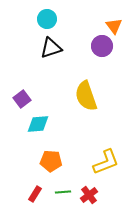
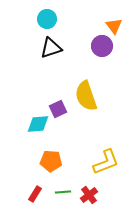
purple square: moved 36 px right, 10 px down; rotated 12 degrees clockwise
